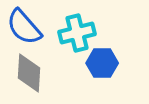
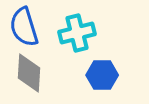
blue semicircle: rotated 24 degrees clockwise
blue hexagon: moved 12 px down
